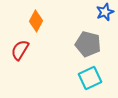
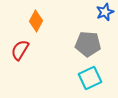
gray pentagon: rotated 10 degrees counterclockwise
